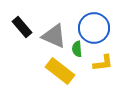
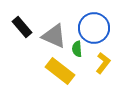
yellow L-shape: rotated 45 degrees counterclockwise
